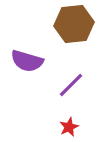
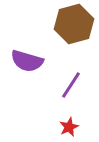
brown hexagon: rotated 9 degrees counterclockwise
purple line: rotated 12 degrees counterclockwise
